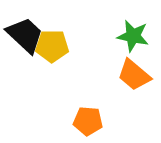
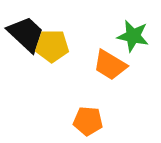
black trapezoid: moved 1 px right, 1 px up
orange trapezoid: moved 24 px left, 10 px up; rotated 9 degrees counterclockwise
